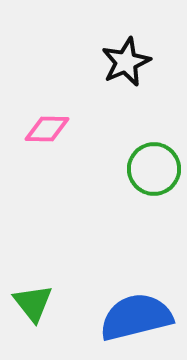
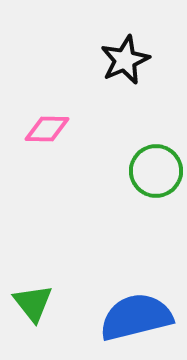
black star: moved 1 px left, 2 px up
green circle: moved 2 px right, 2 px down
